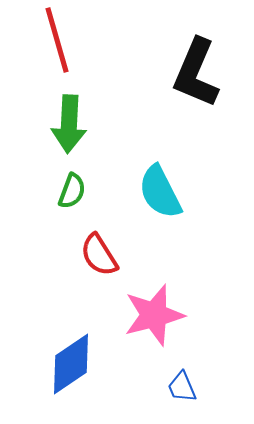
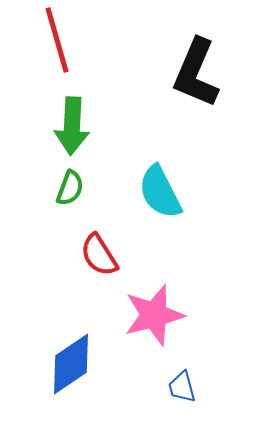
green arrow: moved 3 px right, 2 px down
green semicircle: moved 2 px left, 3 px up
blue trapezoid: rotated 8 degrees clockwise
